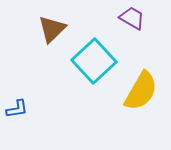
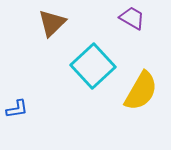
brown triangle: moved 6 px up
cyan square: moved 1 px left, 5 px down
